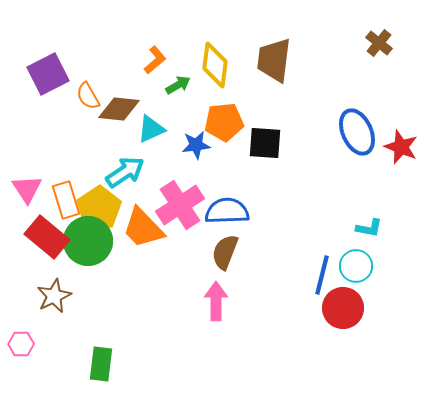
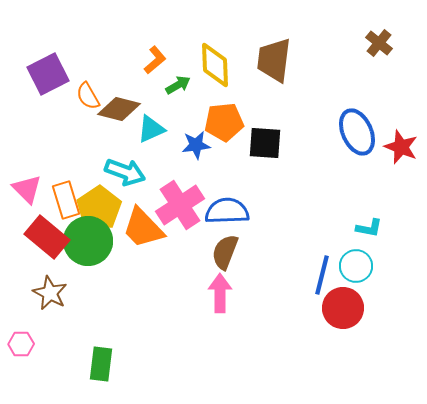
yellow diamond: rotated 9 degrees counterclockwise
brown diamond: rotated 9 degrees clockwise
cyan arrow: rotated 54 degrees clockwise
pink triangle: rotated 12 degrees counterclockwise
brown star: moved 4 px left, 3 px up; rotated 20 degrees counterclockwise
pink arrow: moved 4 px right, 8 px up
